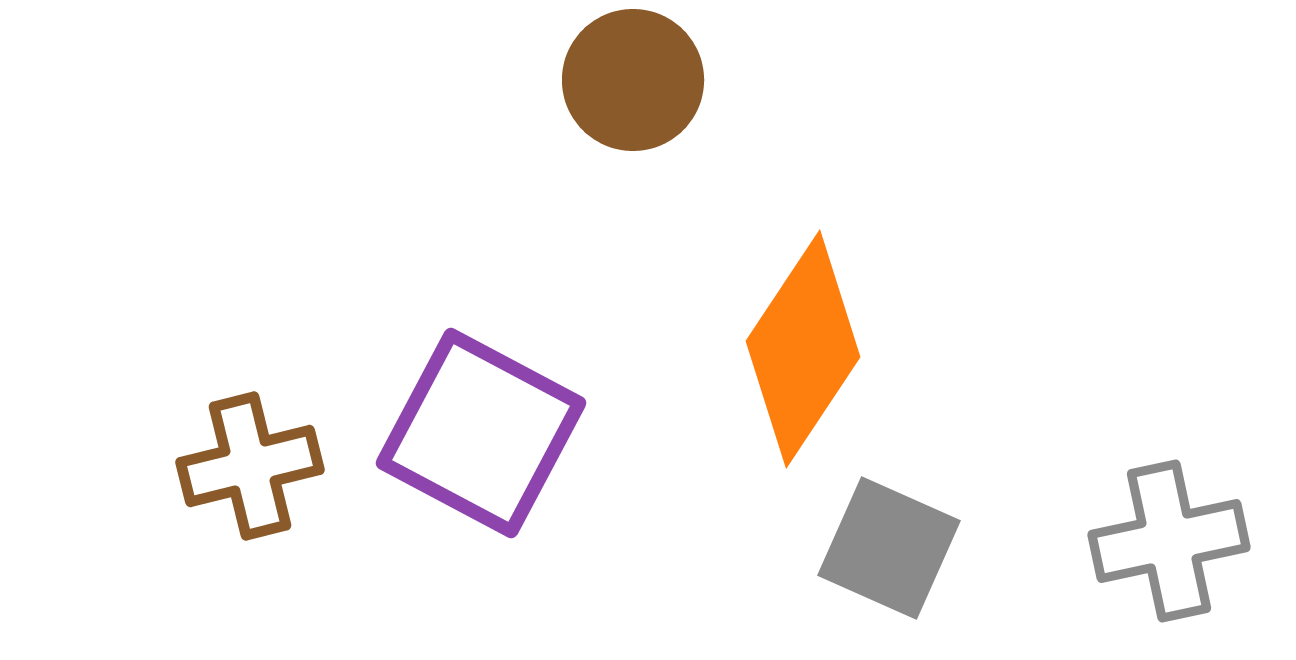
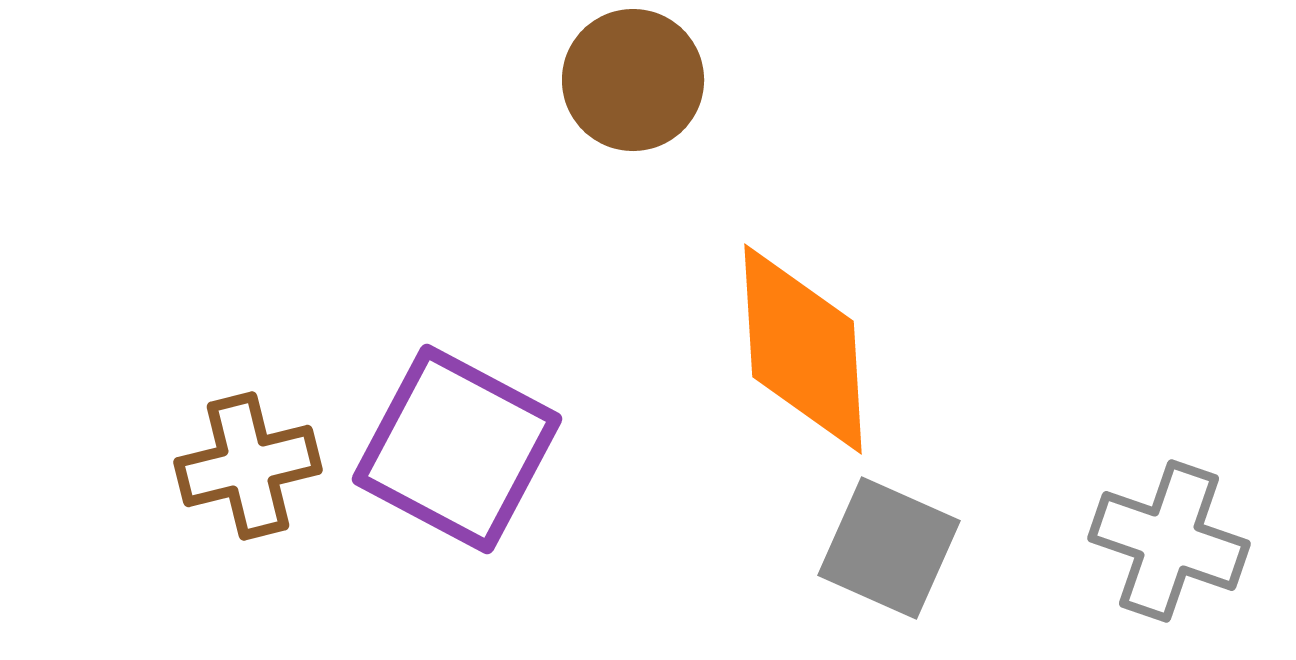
orange diamond: rotated 37 degrees counterclockwise
purple square: moved 24 px left, 16 px down
brown cross: moved 2 px left
gray cross: rotated 31 degrees clockwise
